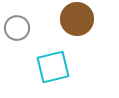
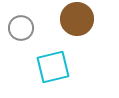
gray circle: moved 4 px right
